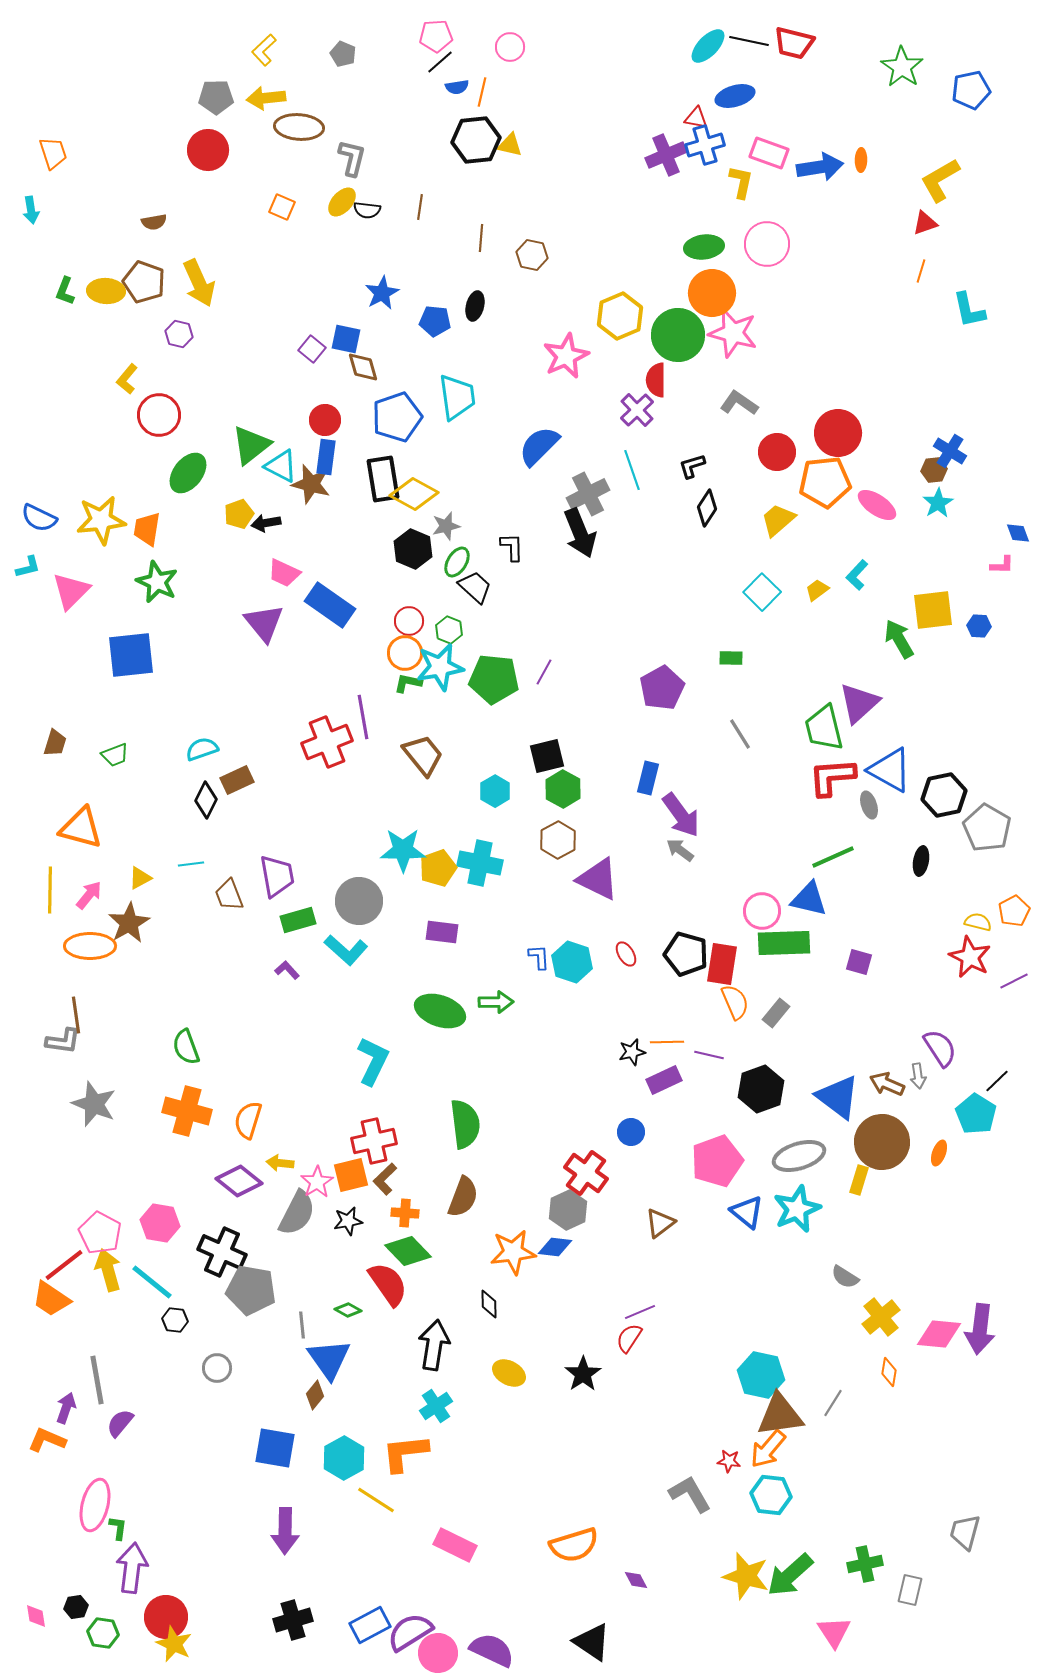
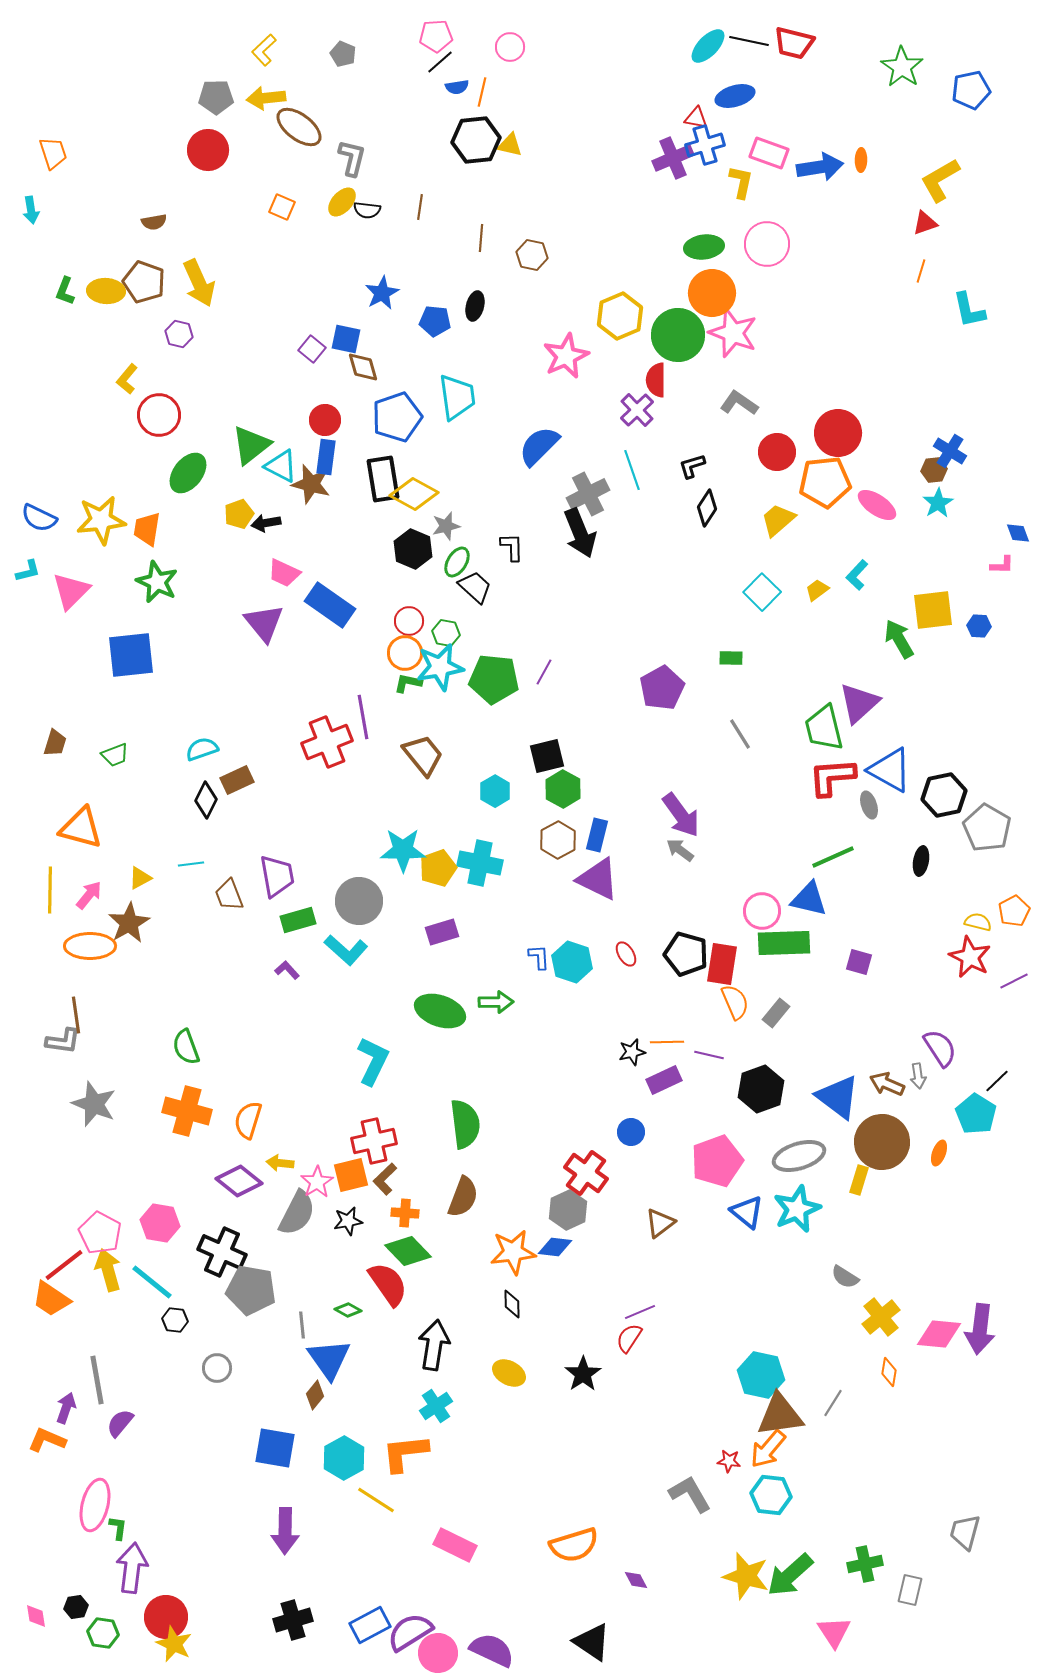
brown ellipse at (299, 127): rotated 33 degrees clockwise
purple cross at (666, 155): moved 7 px right, 3 px down
pink star at (733, 333): rotated 6 degrees clockwise
cyan L-shape at (28, 567): moved 4 px down
green hexagon at (449, 630): moved 3 px left, 3 px down; rotated 12 degrees counterclockwise
blue rectangle at (648, 778): moved 51 px left, 57 px down
purple rectangle at (442, 932): rotated 24 degrees counterclockwise
black diamond at (489, 1304): moved 23 px right
